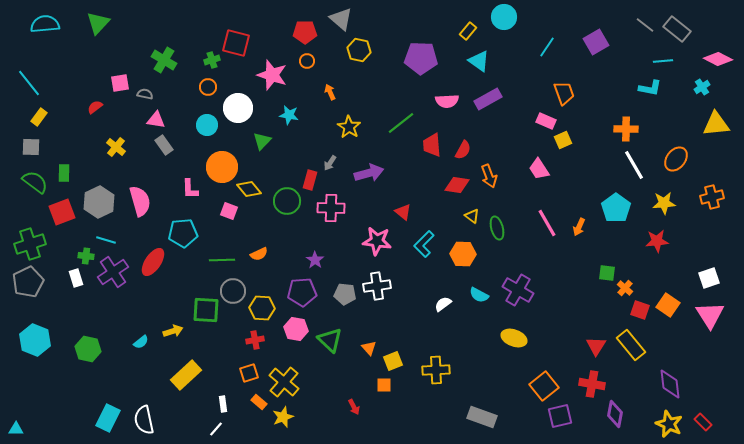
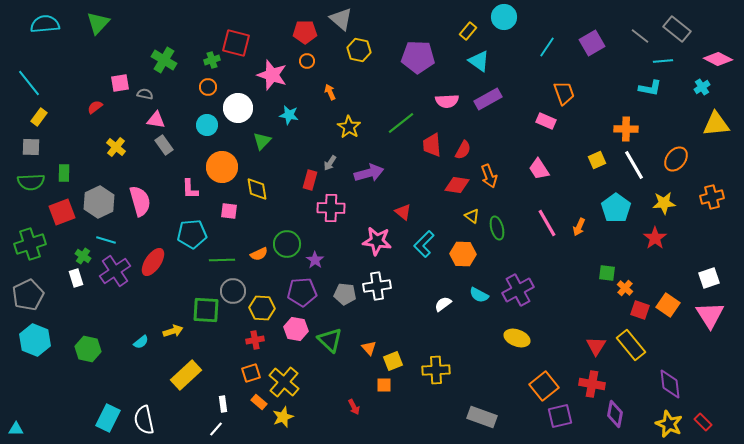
gray line at (645, 25): moved 5 px left, 11 px down
purple square at (596, 42): moved 4 px left, 1 px down
purple pentagon at (421, 58): moved 3 px left, 1 px up
yellow square at (563, 140): moved 34 px right, 20 px down
green semicircle at (35, 182): moved 4 px left; rotated 140 degrees clockwise
yellow diamond at (249, 189): moved 8 px right; rotated 30 degrees clockwise
green circle at (287, 201): moved 43 px down
pink square at (229, 211): rotated 12 degrees counterclockwise
cyan pentagon at (183, 233): moved 9 px right, 1 px down
red star at (657, 241): moved 2 px left, 3 px up; rotated 30 degrees counterclockwise
green cross at (86, 256): moved 3 px left; rotated 28 degrees clockwise
purple cross at (113, 272): moved 2 px right, 1 px up
gray pentagon at (28, 282): moved 13 px down
purple cross at (518, 290): rotated 32 degrees clockwise
yellow ellipse at (514, 338): moved 3 px right
orange square at (249, 373): moved 2 px right
